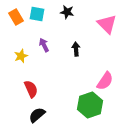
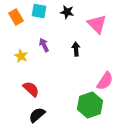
cyan square: moved 2 px right, 3 px up
pink triangle: moved 10 px left
yellow star: rotated 24 degrees counterclockwise
red semicircle: rotated 24 degrees counterclockwise
